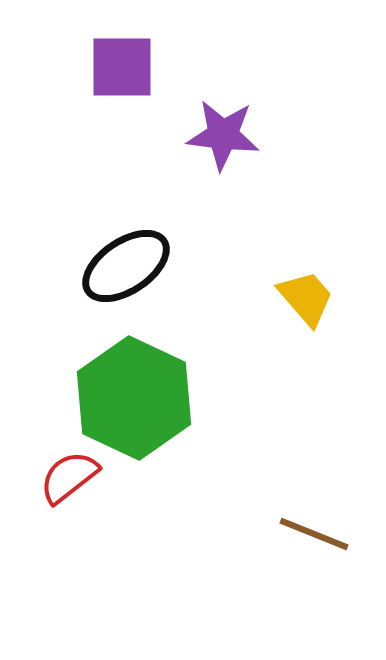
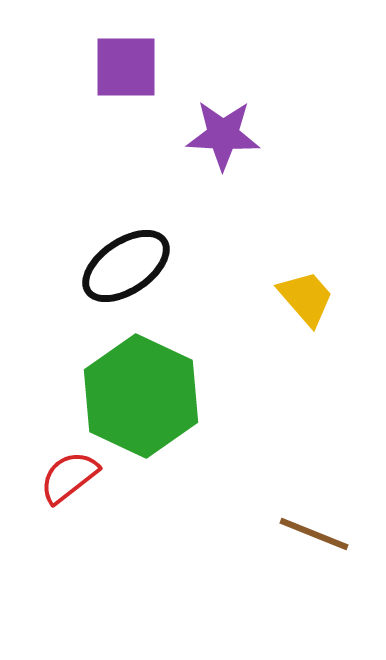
purple square: moved 4 px right
purple star: rotated 4 degrees counterclockwise
green hexagon: moved 7 px right, 2 px up
